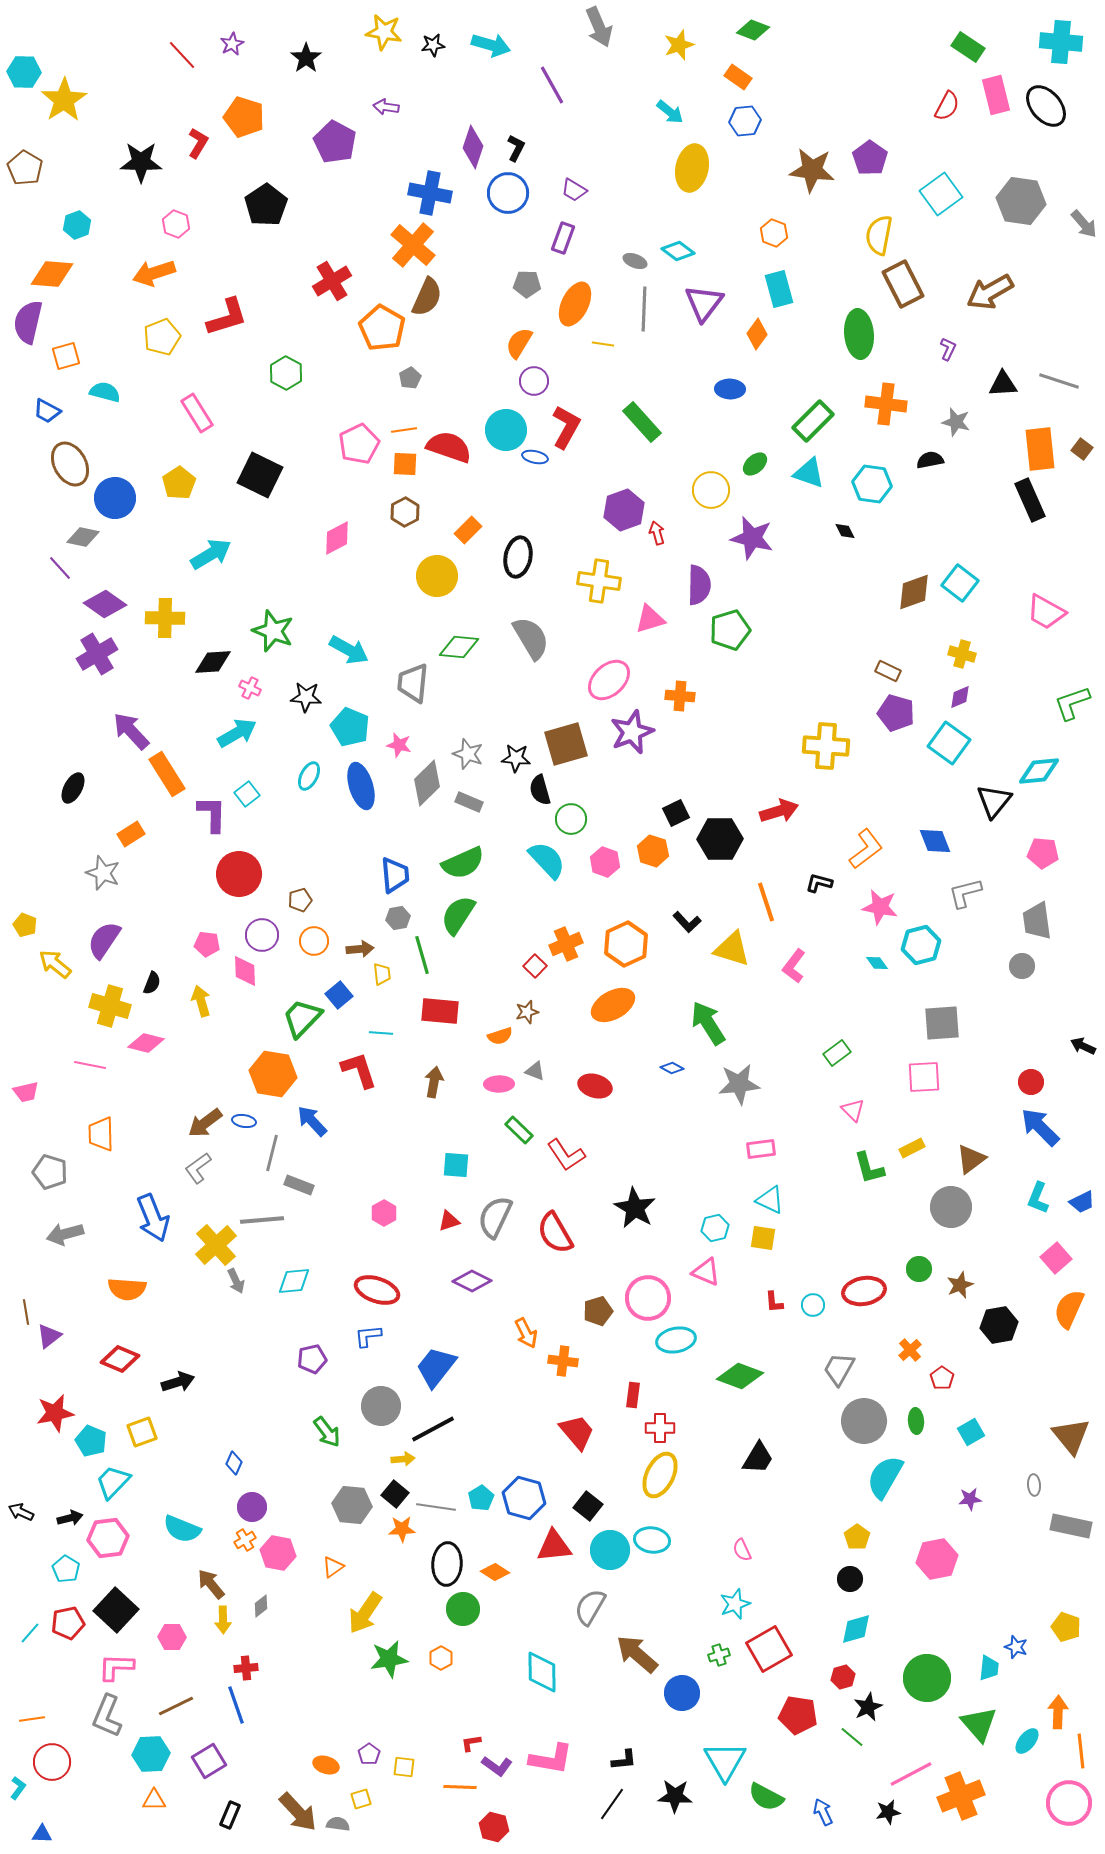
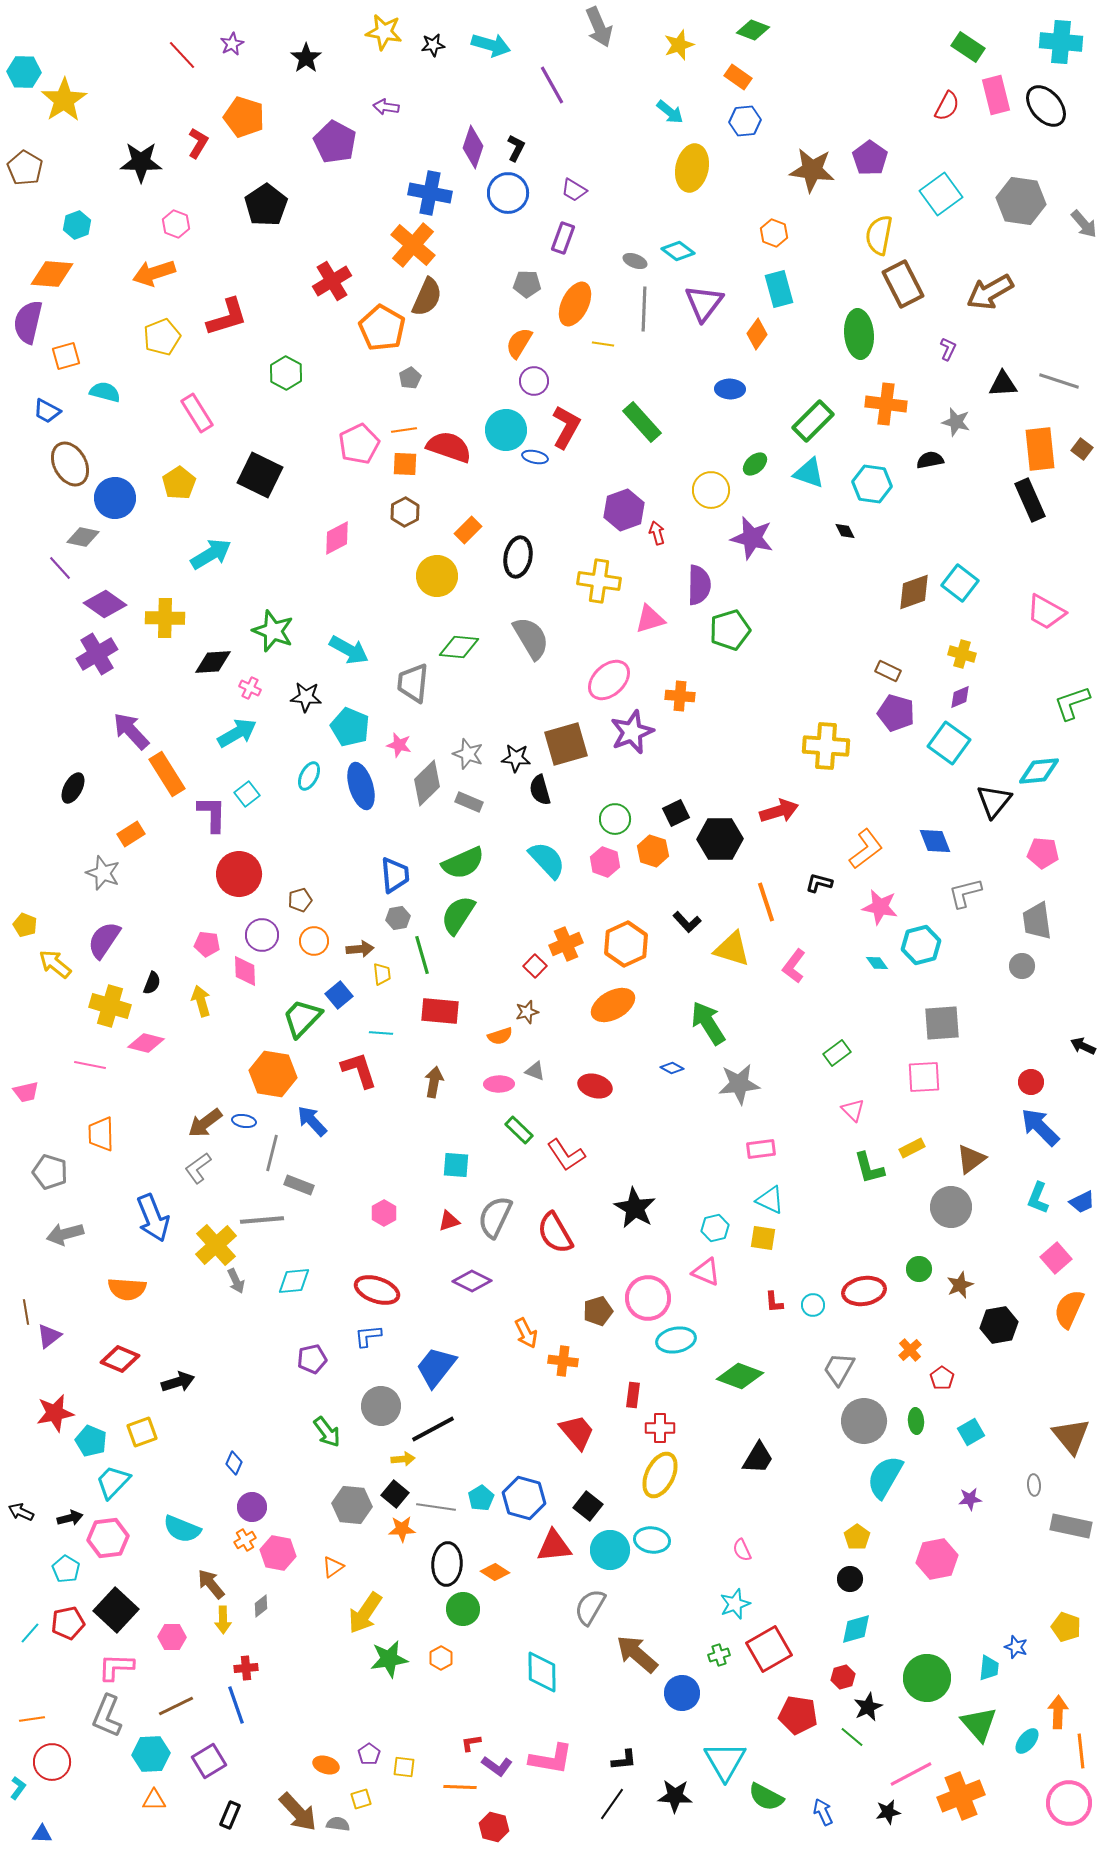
green circle at (571, 819): moved 44 px right
